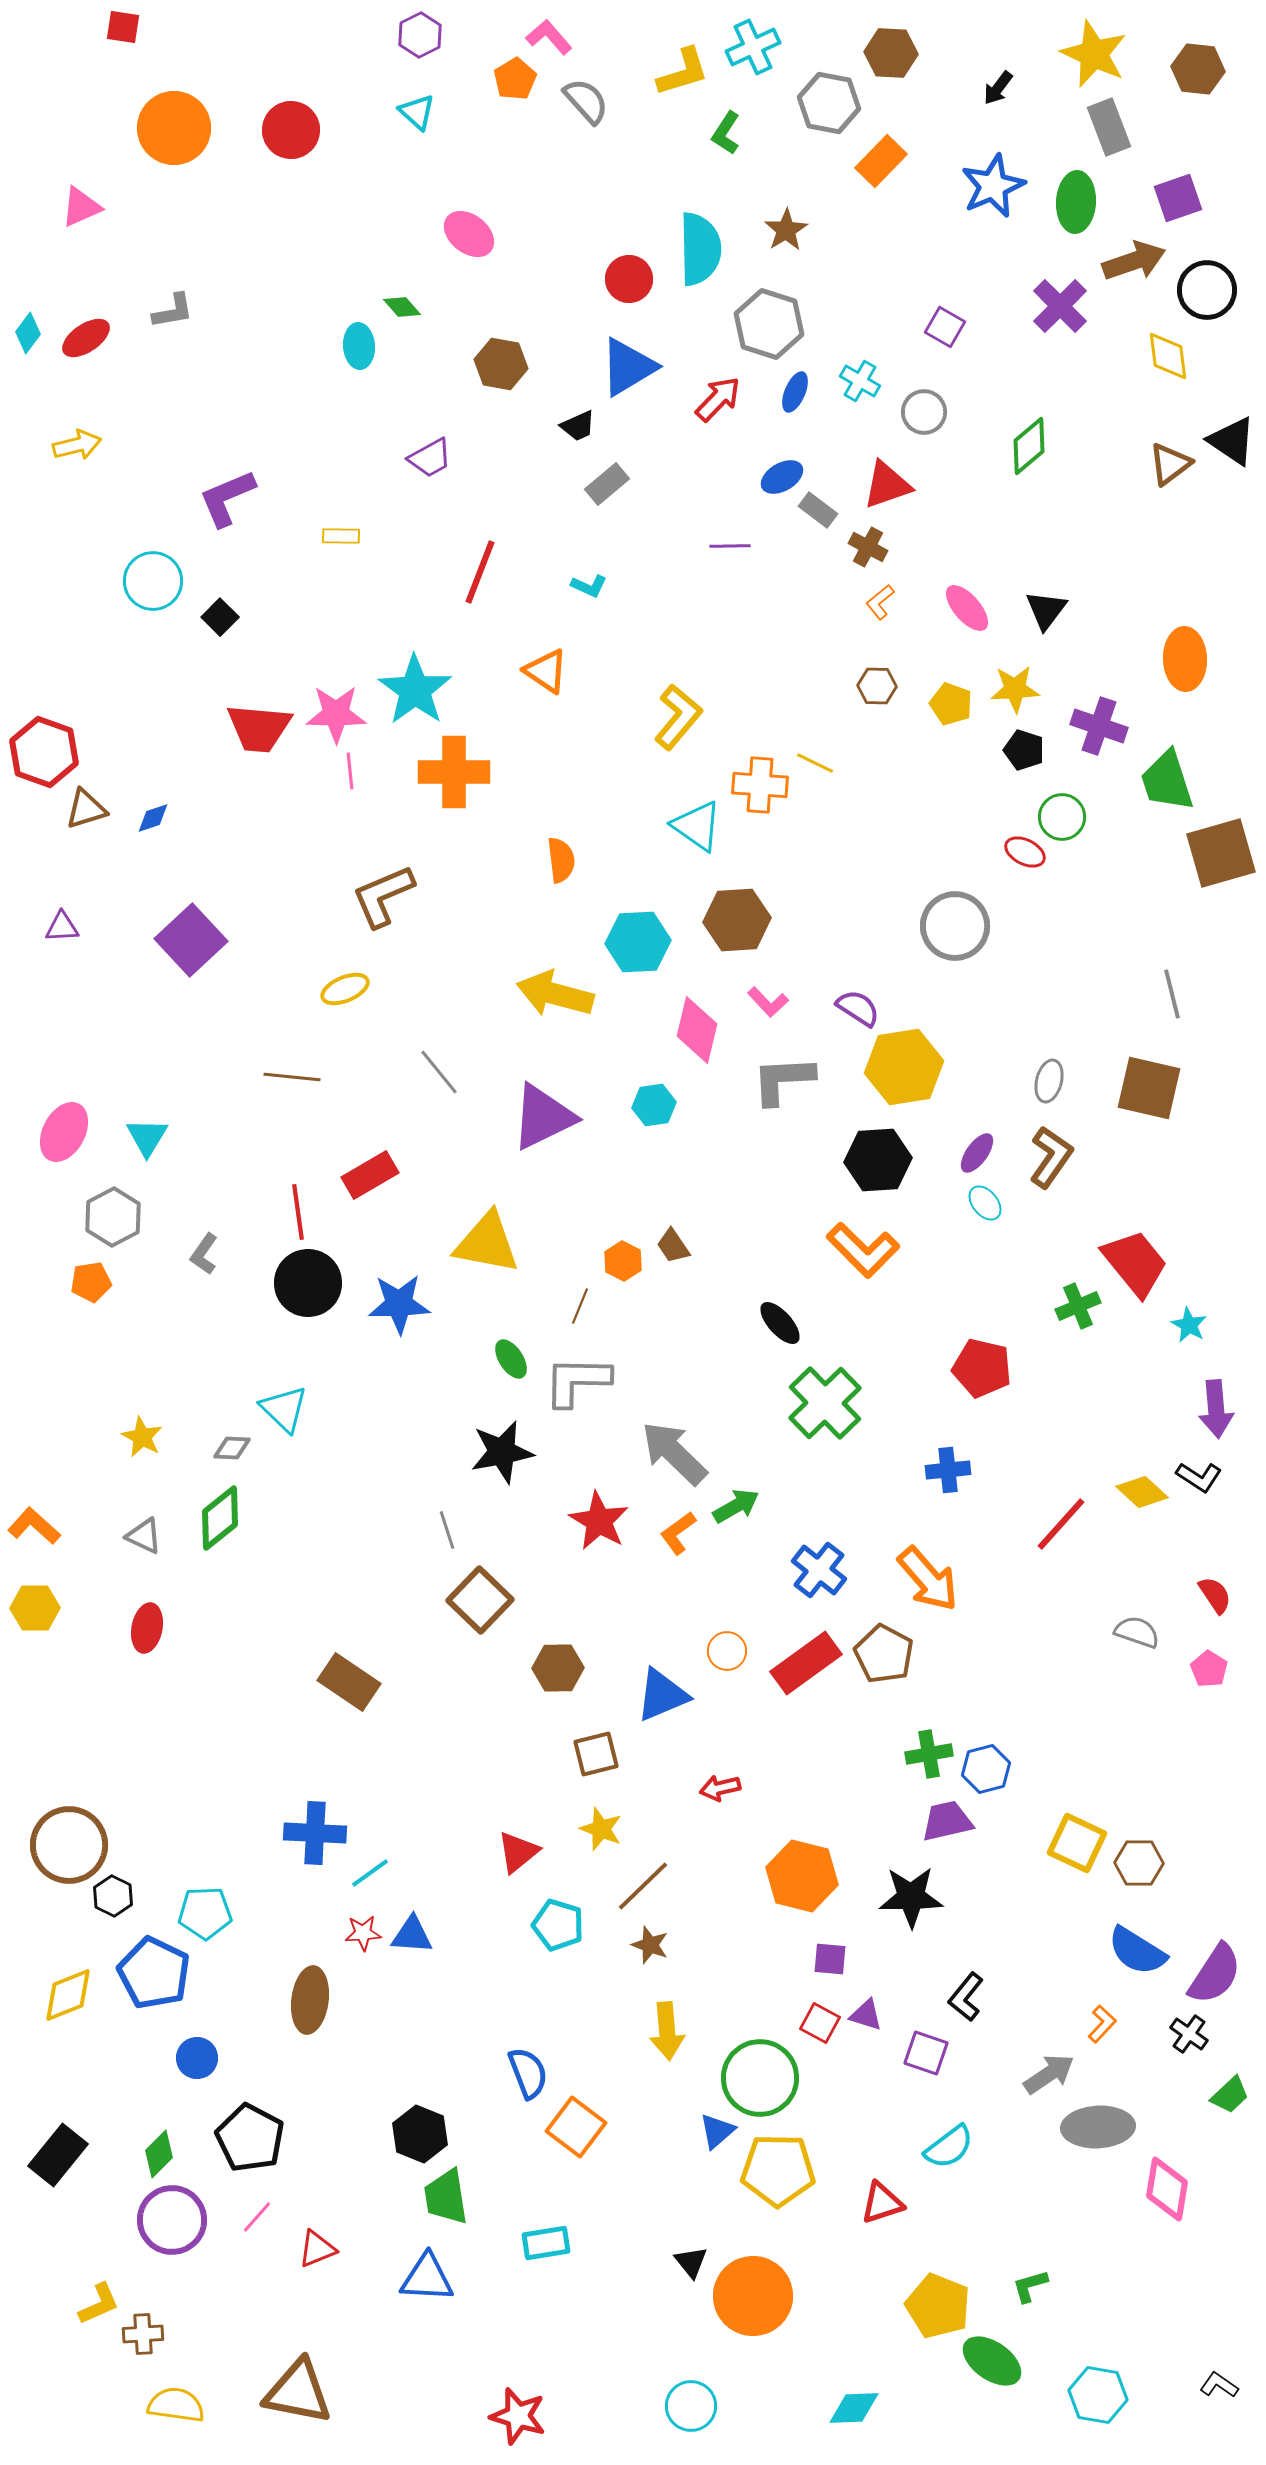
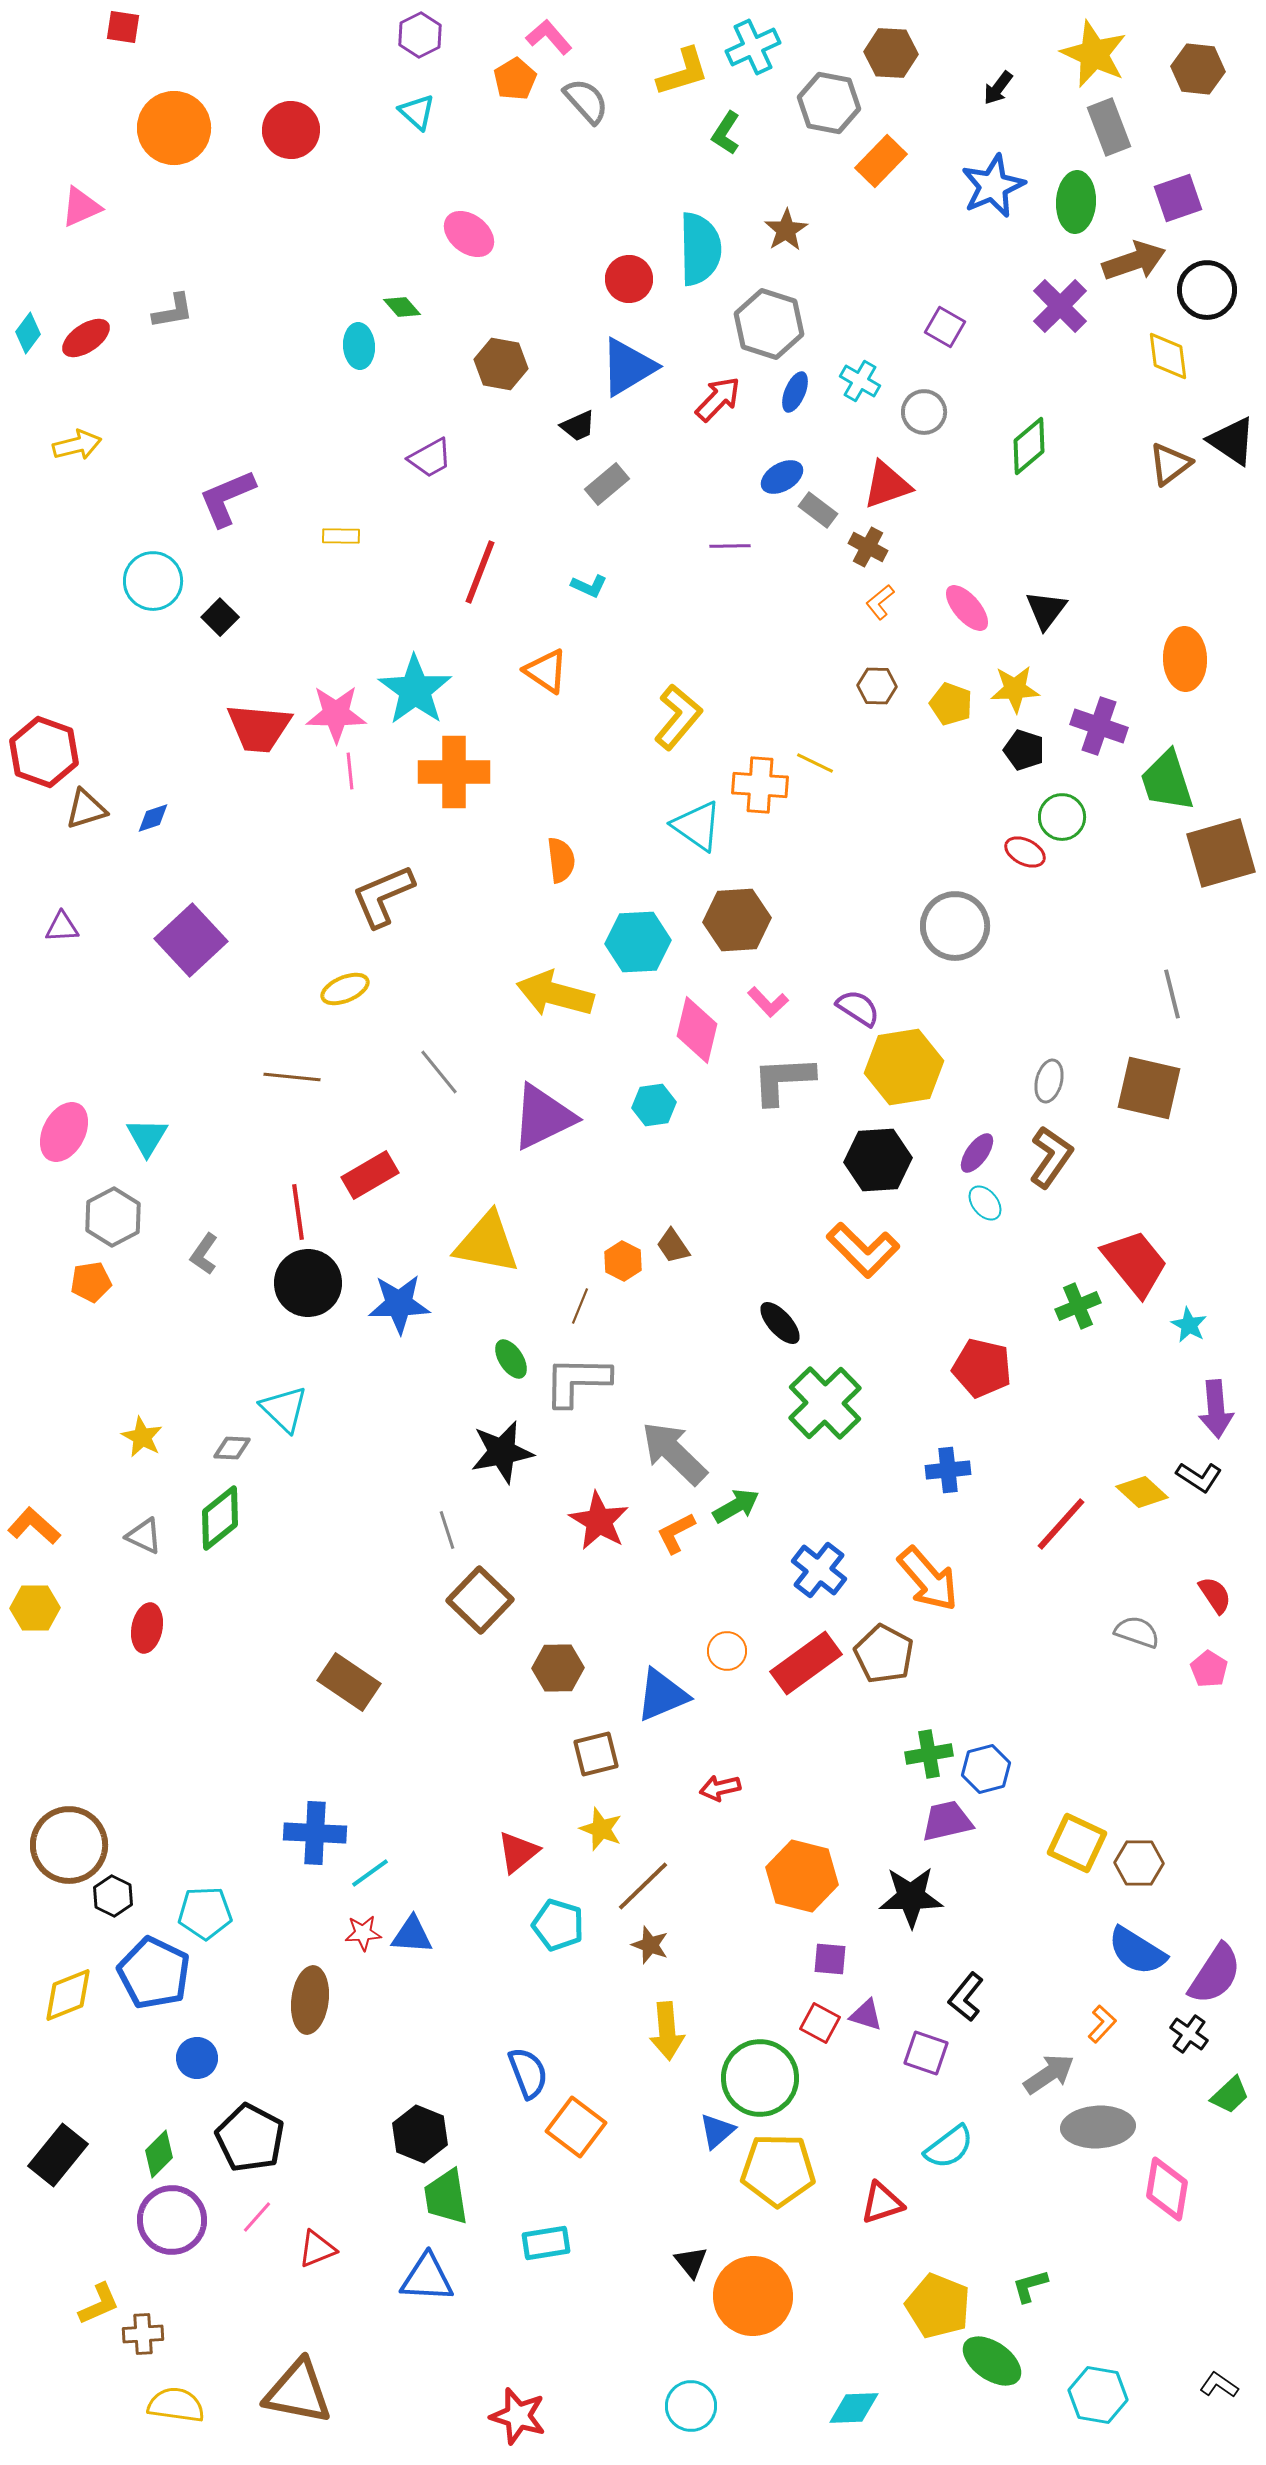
orange L-shape at (678, 1533): moved 2 px left; rotated 9 degrees clockwise
